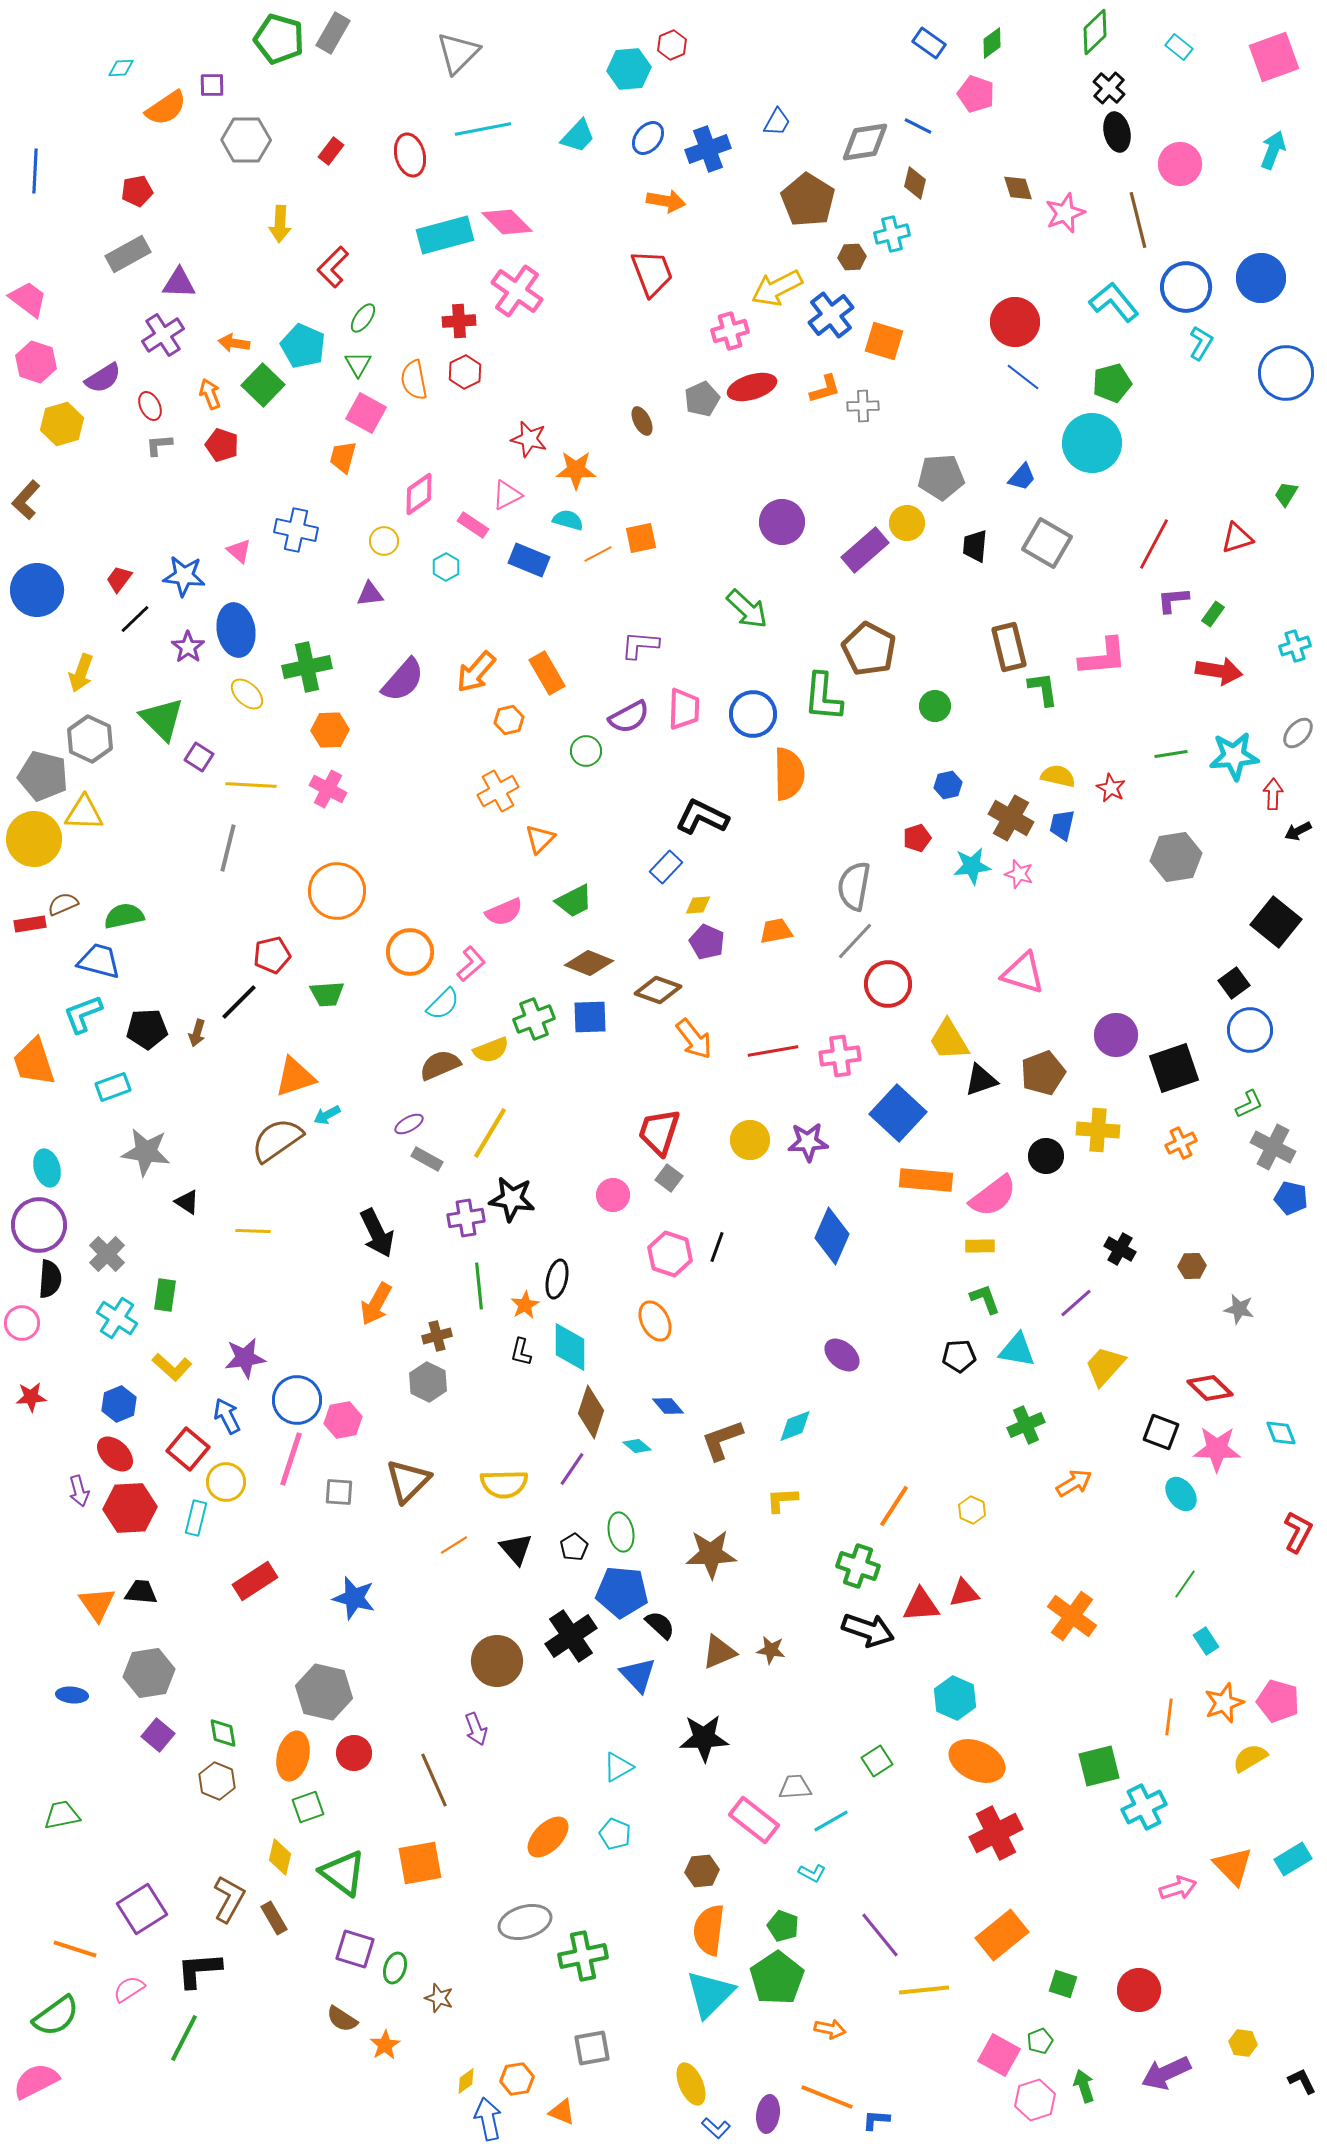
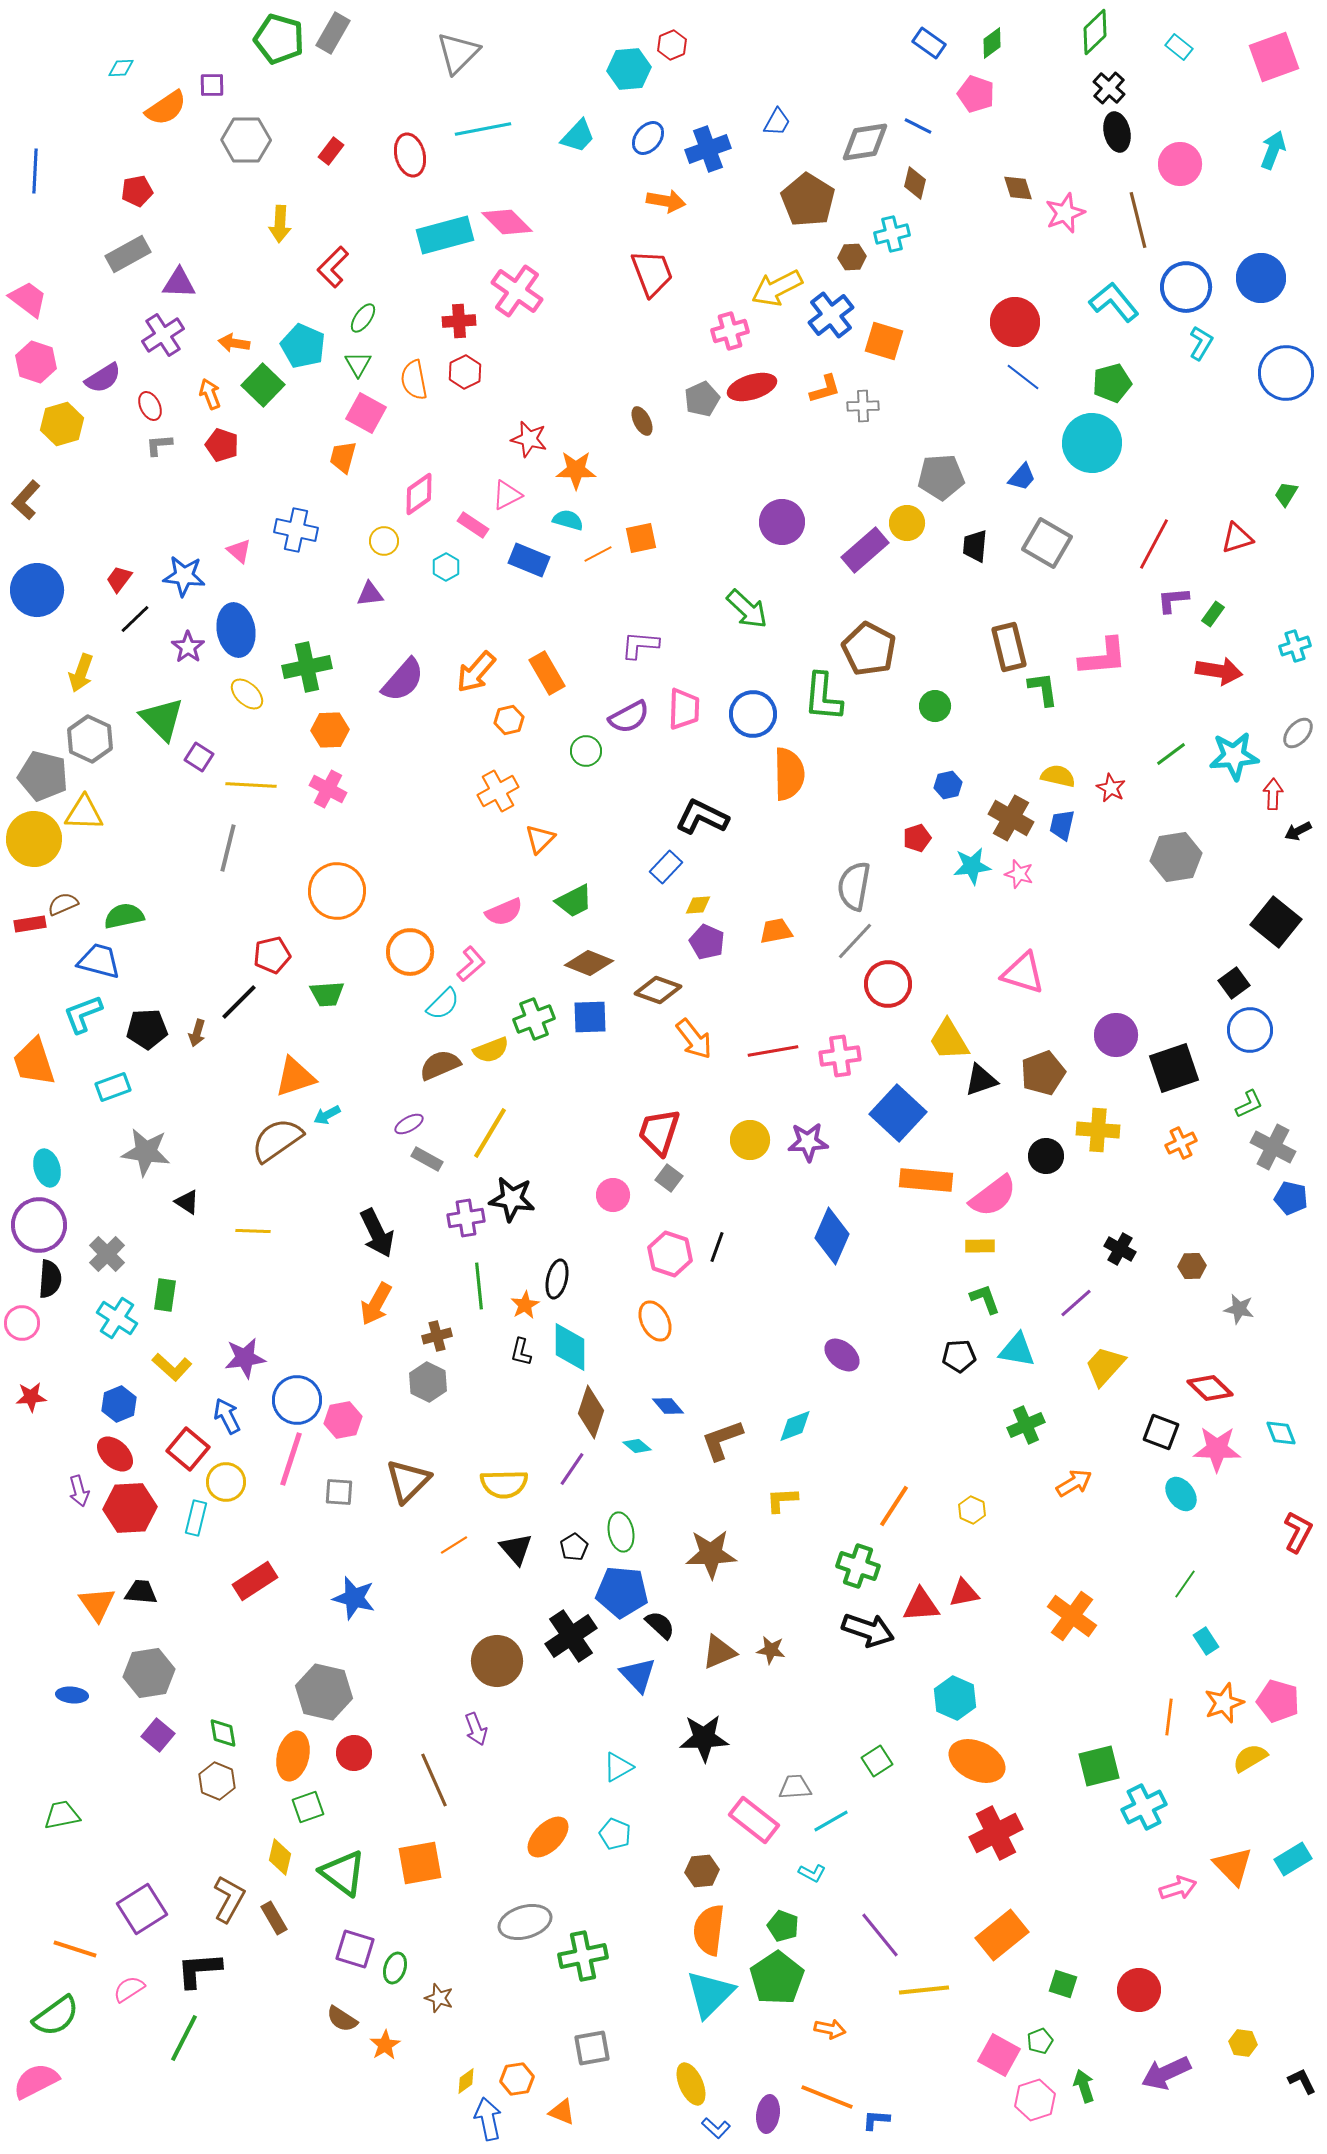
green line at (1171, 754): rotated 28 degrees counterclockwise
